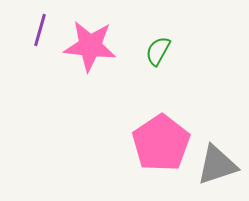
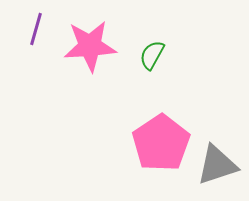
purple line: moved 4 px left, 1 px up
pink star: rotated 10 degrees counterclockwise
green semicircle: moved 6 px left, 4 px down
